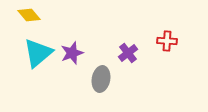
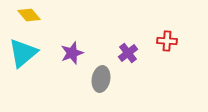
cyan triangle: moved 15 px left
